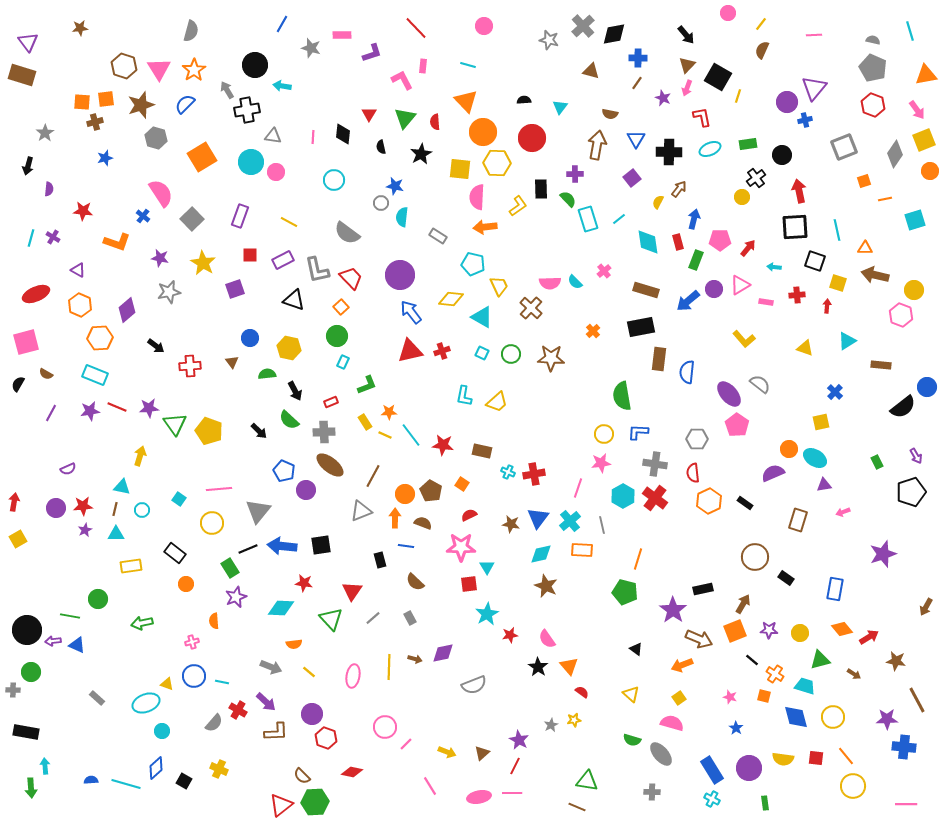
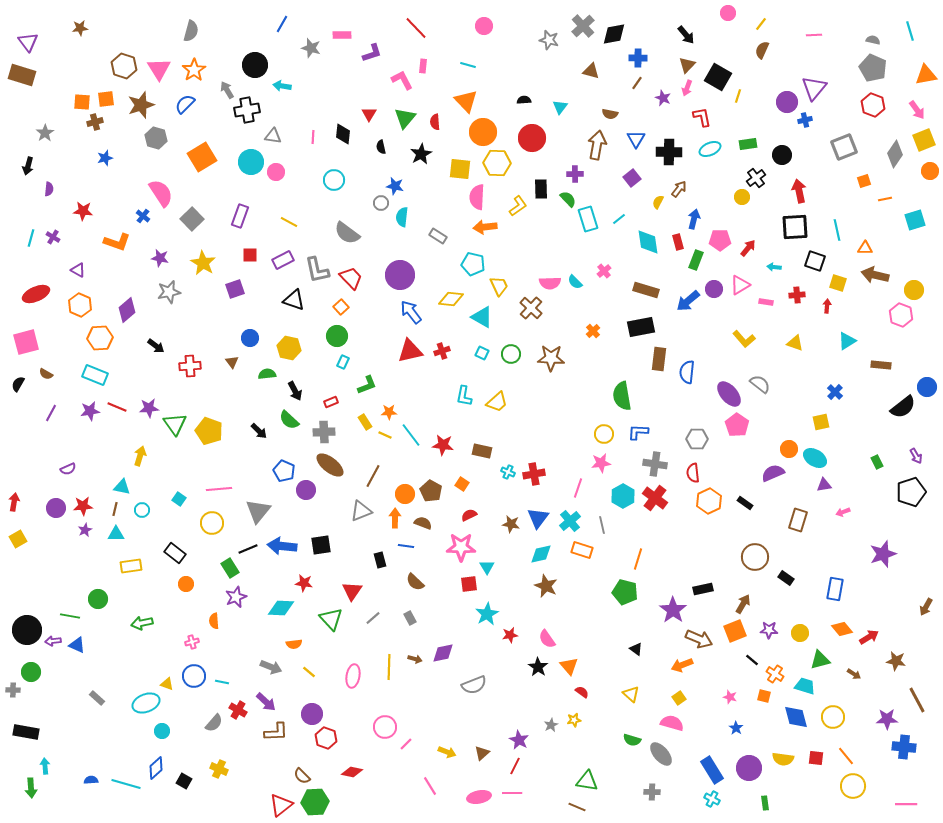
yellow triangle at (805, 348): moved 10 px left, 5 px up
orange rectangle at (582, 550): rotated 15 degrees clockwise
